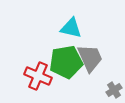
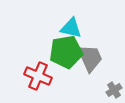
green pentagon: moved 10 px up
